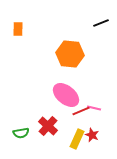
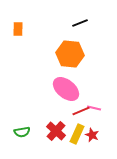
black line: moved 21 px left
pink ellipse: moved 6 px up
red cross: moved 8 px right, 5 px down
green semicircle: moved 1 px right, 1 px up
yellow rectangle: moved 5 px up
